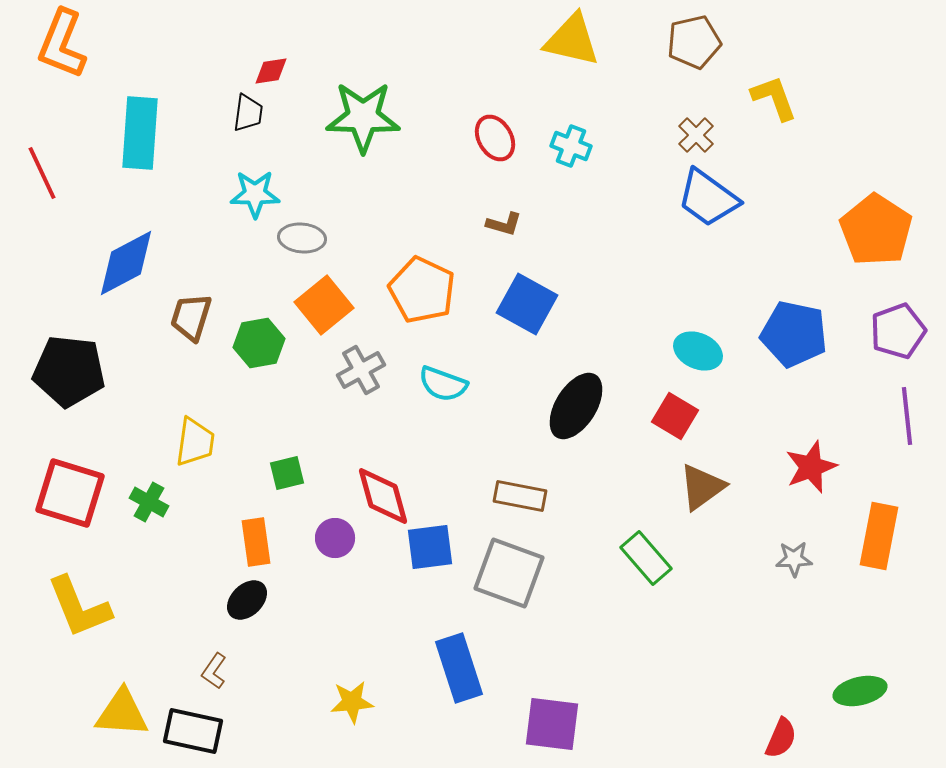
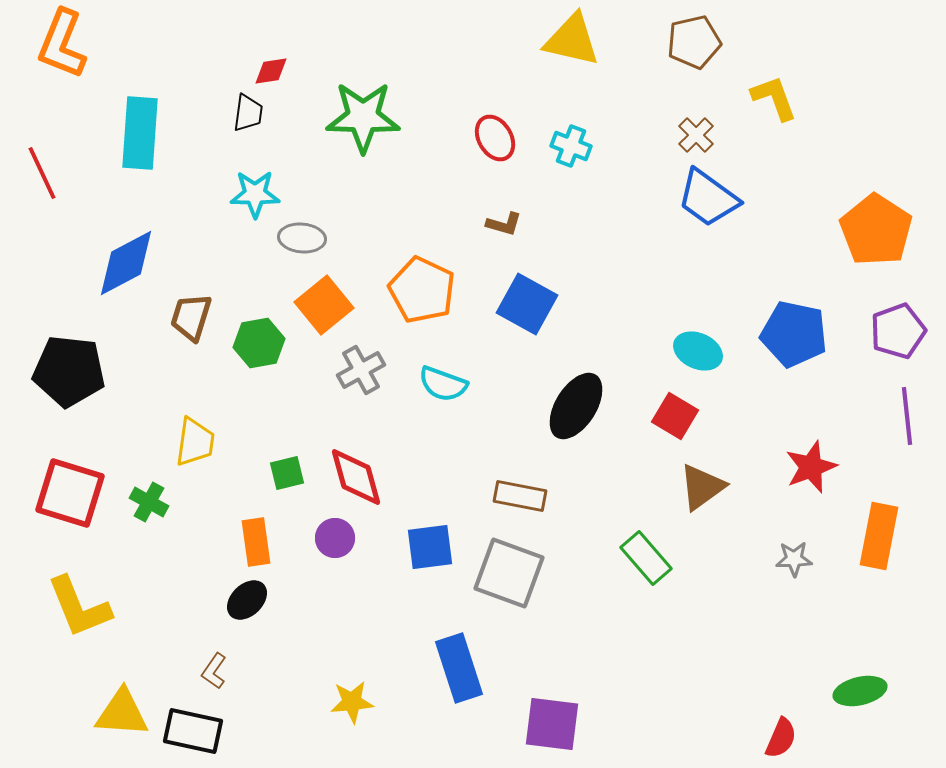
red diamond at (383, 496): moved 27 px left, 19 px up
